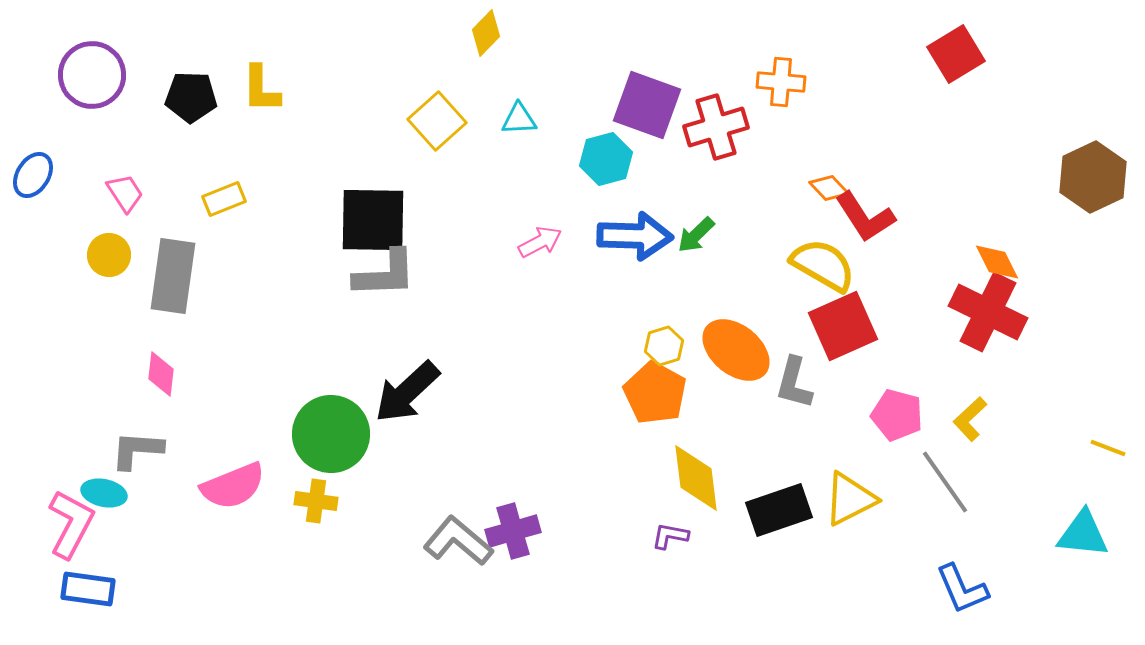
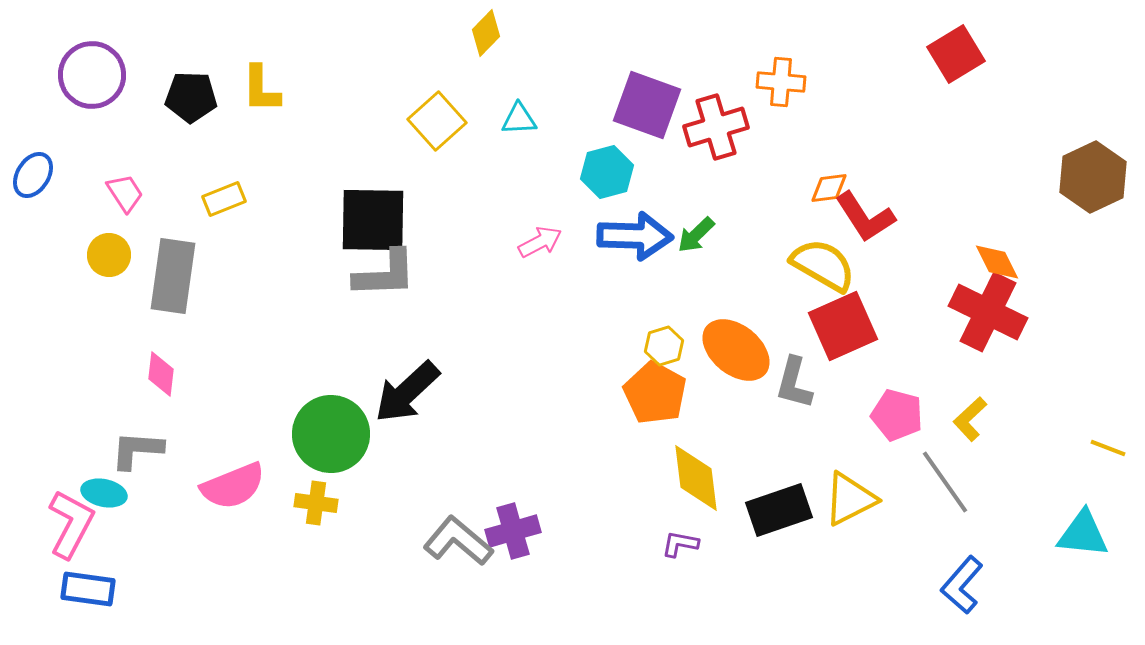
cyan hexagon at (606, 159): moved 1 px right, 13 px down
orange diamond at (829, 188): rotated 54 degrees counterclockwise
yellow cross at (316, 501): moved 2 px down
purple L-shape at (670, 536): moved 10 px right, 8 px down
blue L-shape at (962, 589): moved 4 px up; rotated 64 degrees clockwise
